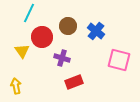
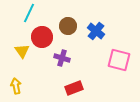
red rectangle: moved 6 px down
